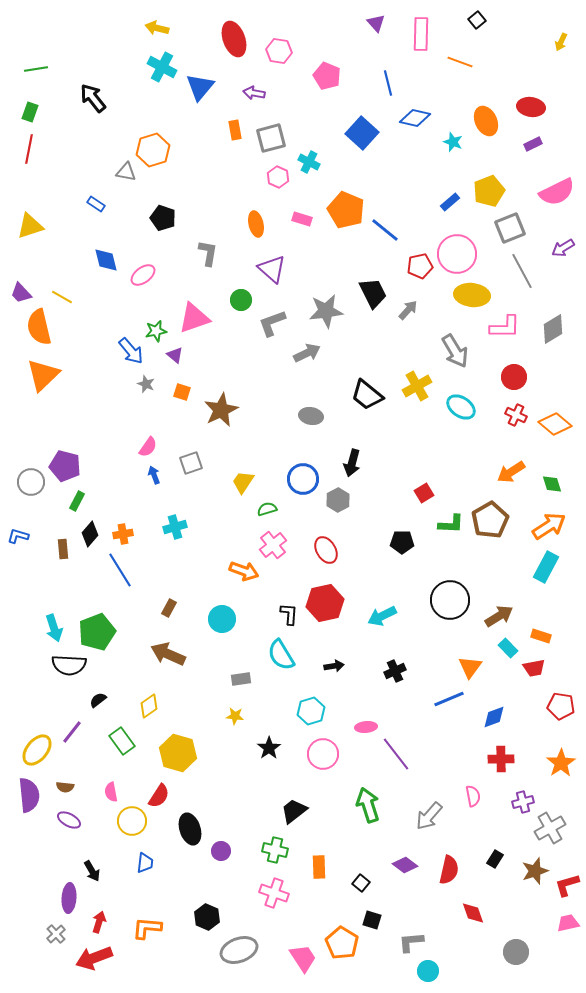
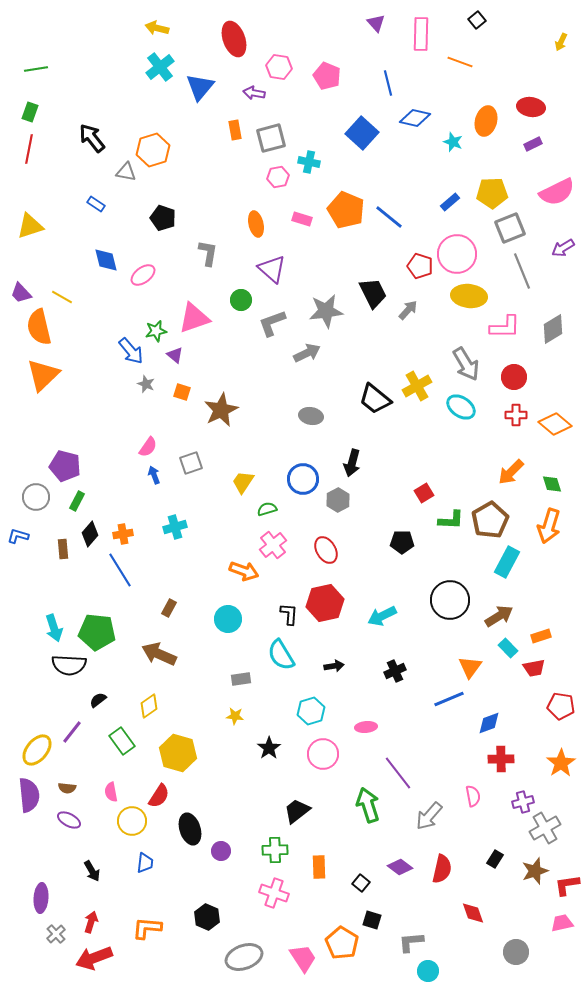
pink hexagon at (279, 51): moved 16 px down
cyan cross at (162, 67): moved 2 px left; rotated 24 degrees clockwise
black arrow at (93, 98): moved 1 px left, 40 px down
orange ellipse at (486, 121): rotated 40 degrees clockwise
cyan cross at (309, 162): rotated 15 degrees counterclockwise
pink hexagon at (278, 177): rotated 25 degrees clockwise
yellow pentagon at (489, 191): moved 3 px right, 2 px down; rotated 20 degrees clockwise
blue line at (385, 230): moved 4 px right, 13 px up
red pentagon at (420, 266): rotated 30 degrees clockwise
gray line at (522, 271): rotated 6 degrees clockwise
yellow ellipse at (472, 295): moved 3 px left, 1 px down
gray arrow at (455, 351): moved 11 px right, 13 px down
black trapezoid at (367, 395): moved 8 px right, 4 px down
red cross at (516, 415): rotated 25 degrees counterclockwise
orange arrow at (511, 472): rotated 12 degrees counterclockwise
gray circle at (31, 482): moved 5 px right, 15 px down
green L-shape at (451, 524): moved 4 px up
orange arrow at (549, 526): rotated 140 degrees clockwise
cyan rectangle at (546, 567): moved 39 px left, 5 px up
cyan circle at (222, 619): moved 6 px right
green pentagon at (97, 632): rotated 27 degrees clockwise
orange rectangle at (541, 636): rotated 36 degrees counterclockwise
brown arrow at (168, 654): moved 9 px left
blue diamond at (494, 717): moved 5 px left, 6 px down
purple line at (396, 754): moved 2 px right, 19 px down
brown semicircle at (65, 787): moved 2 px right, 1 px down
black trapezoid at (294, 811): moved 3 px right
gray cross at (550, 828): moved 5 px left
green cross at (275, 850): rotated 15 degrees counterclockwise
purple diamond at (405, 865): moved 5 px left, 2 px down
red semicircle at (449, 870): moved 7 px left, 1 px up
red L-shape at (567, 885): rotated 8 degrees clockwise
purple ellipse at (69, 898): moved 28 px left
red arrow at (99, 922): moved 8 px left
pink trapezoid at (568, 923): moved 6 px left
gray ellipse at (239, 950): moved 5 px right, 7 px down
